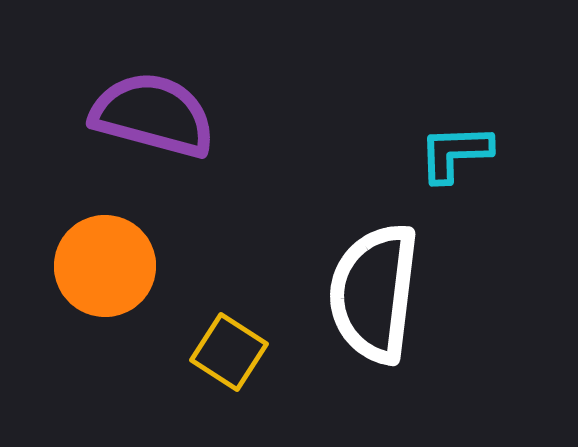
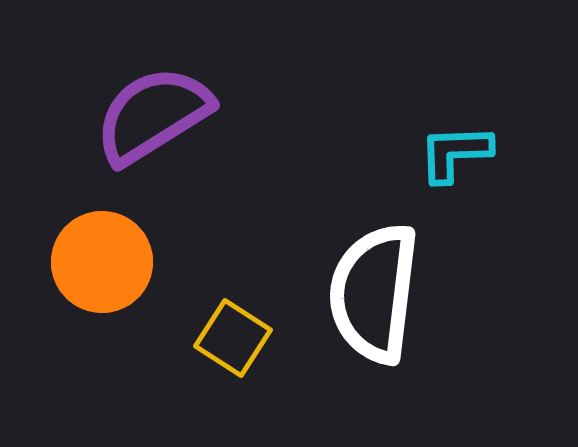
purple semicircle: rotated 47 degrees counterclockwise
orange circle: moved 3 px left, 4 px up
yellow square: moved 4 px right, 14 px up
